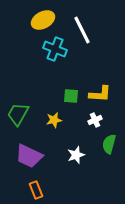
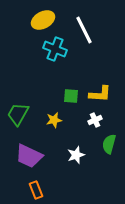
white line: moved 2 px right
